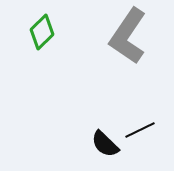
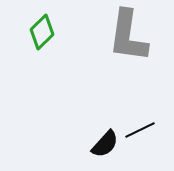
gray L-shape: rotated 26 degrees counterclockwise
black semicircle: rotated 92 degrees counterclockwise
